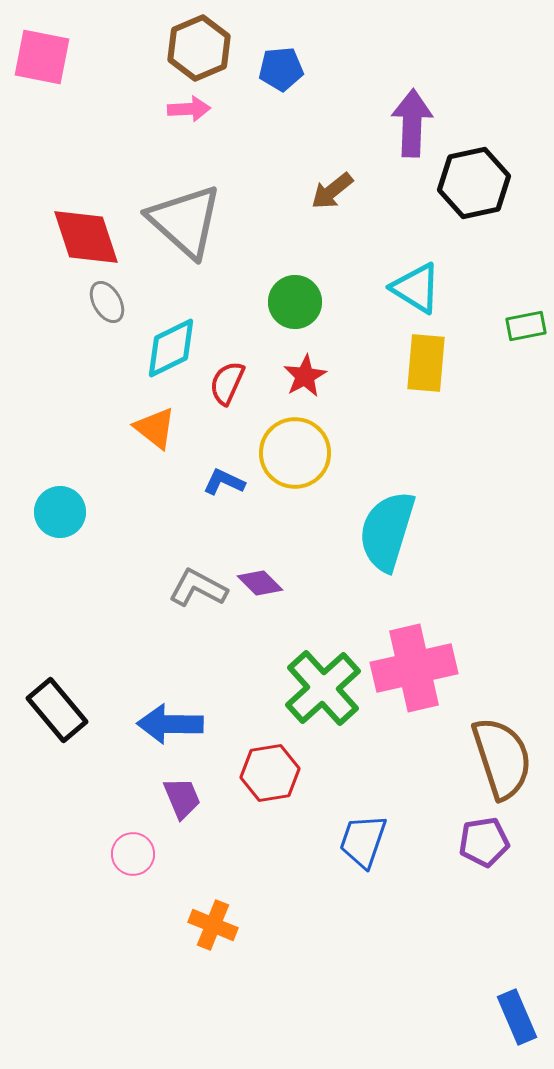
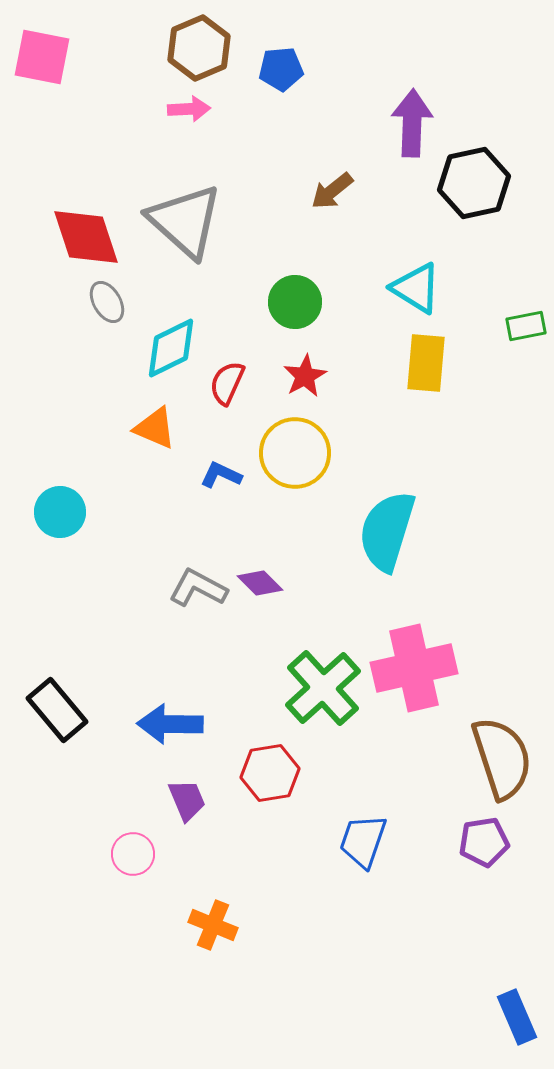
orange triangle: rotated 15 degrees counterclockwise
blue L-shape: moved 3 px left, 7 px up
purple trapezoid: moved 5 px right, 2 px down
